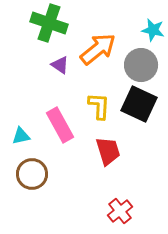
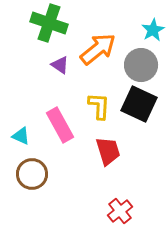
cyan star: rotated 30 degrees clockwise
cyan triangle: rotated 36 degrees clockwise
